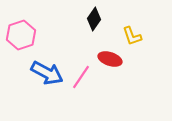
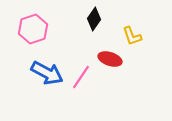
pink hexagon: moved 12 px right, 6 px up
